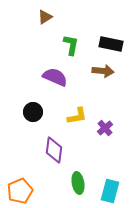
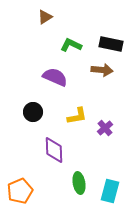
green L-shape: rotated 75 degrees counterclockwise
brown arrow: moved 1 px left, 1 px up
purple diamond: rotated 8 degrees counterclockwise
green ellipse: moved 1 px right
